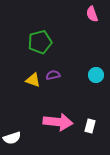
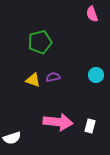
purple semicircle: moved 2 px down
